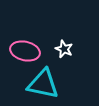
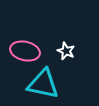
white star: moved 2 px right, 2 px down
